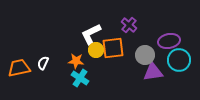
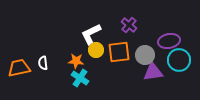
orange square: moved 6 px right, 4 px down
white semicircle: rotated 32 degrees counterclockwise
